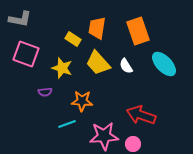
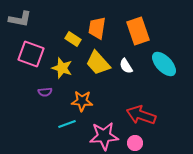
pink square: moved 5 px right
pink circle: moved 2 px right, 1 px up
